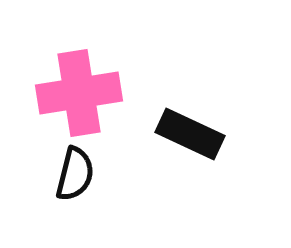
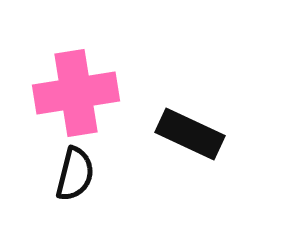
pink cross: moved 3 px left
